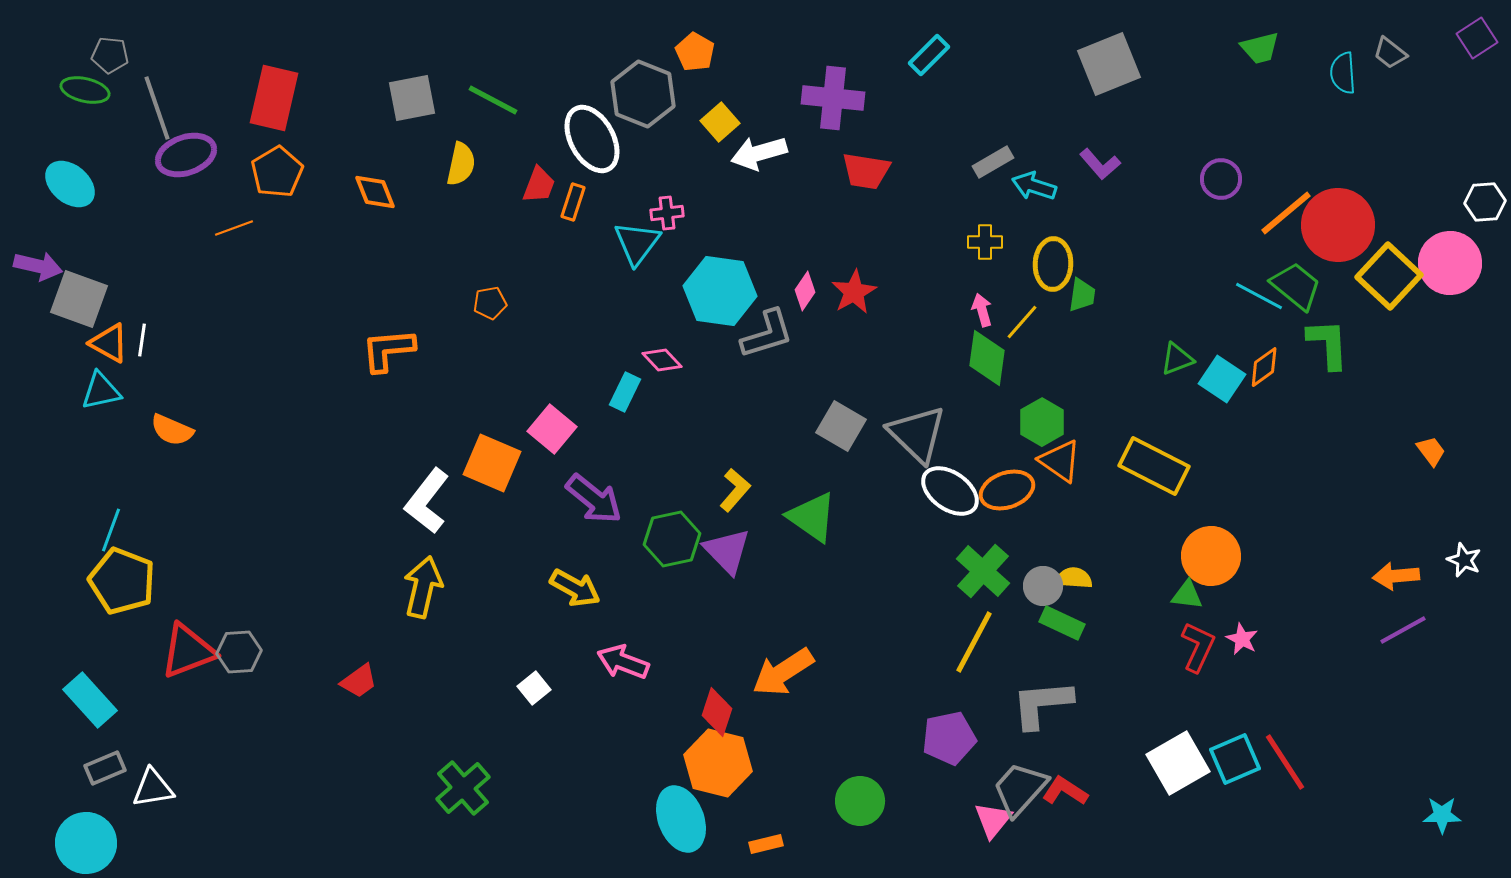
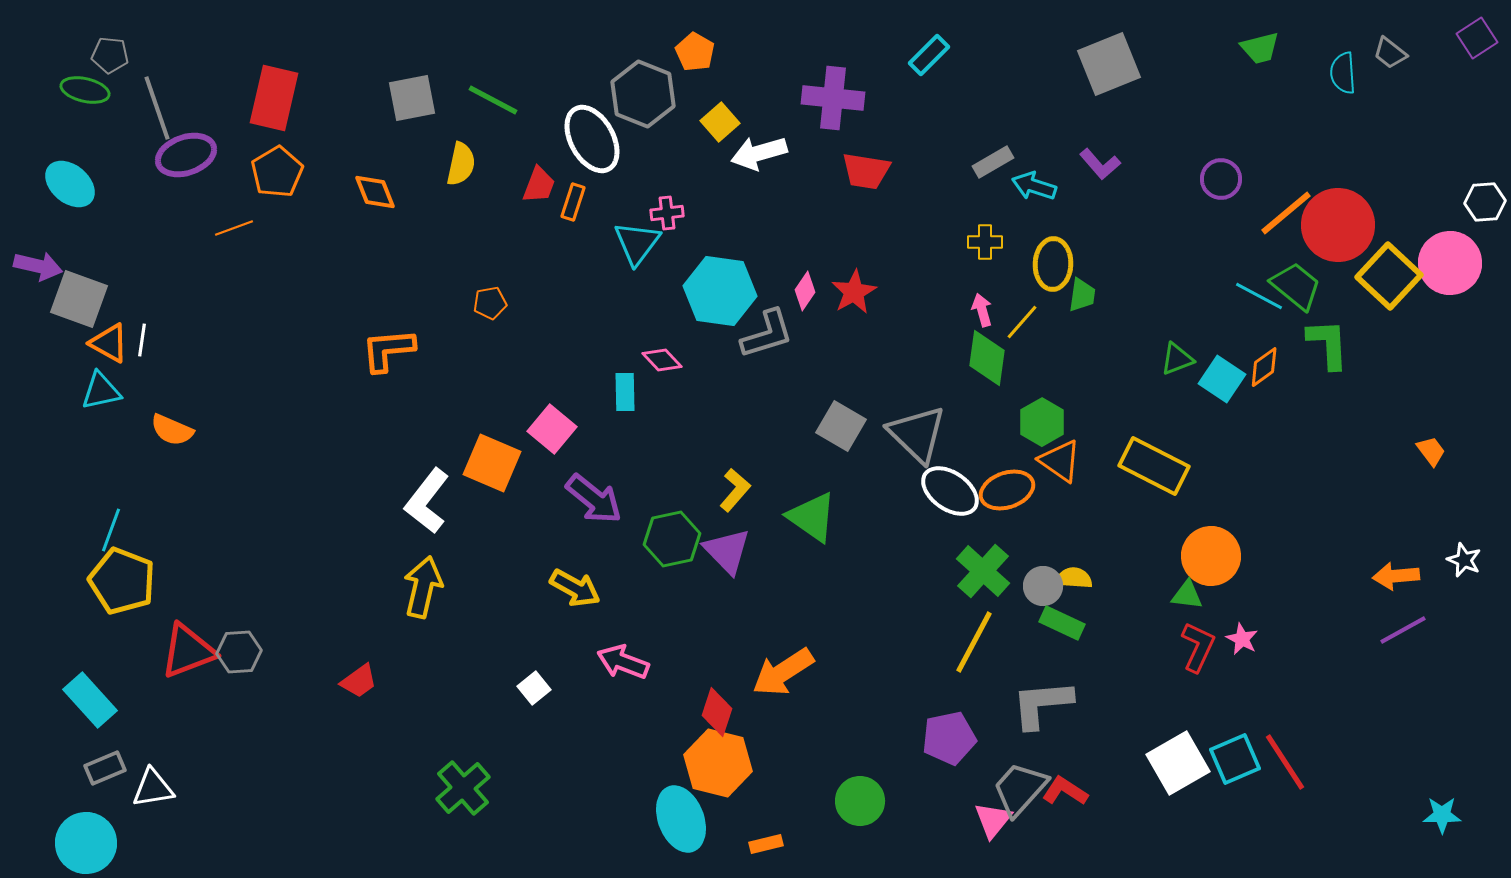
cyan rectangle at (625, 392): rotated 27 degrees counterclockwise
